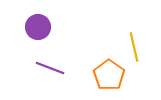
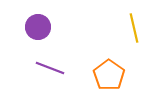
yellow line: moved 19 px up
